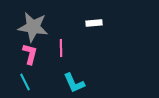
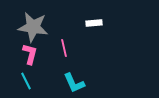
pink line: moved 3 px right; rotated 12 degrees counterclockwise
cyan line: moved 1 px right, 1 px up
